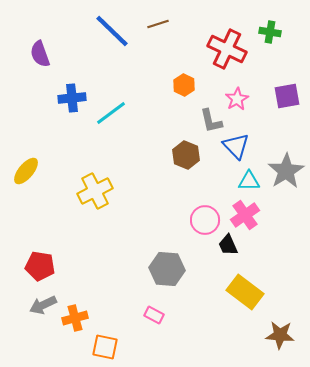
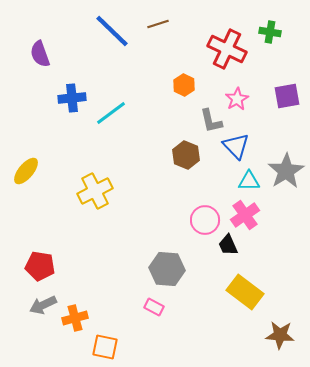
pink rectangle: moved 8 px up
